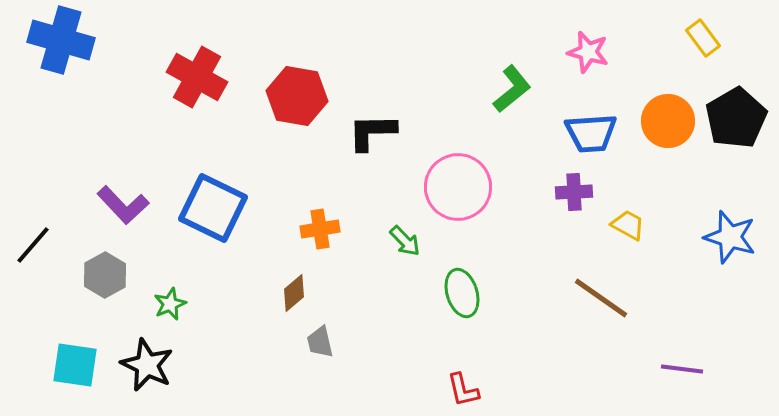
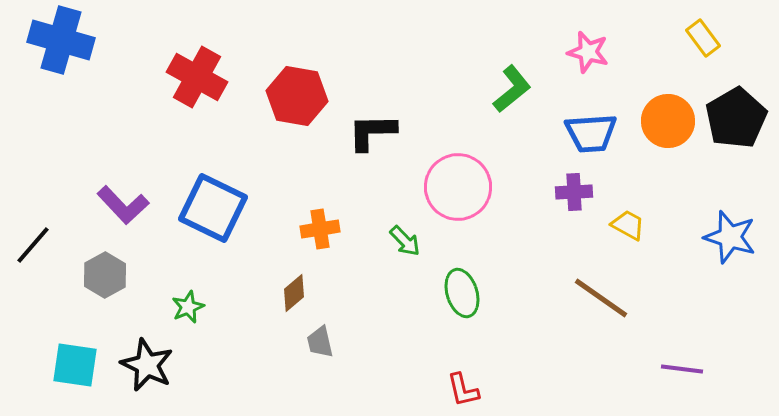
green star: moved 18 px right, 3 px down
